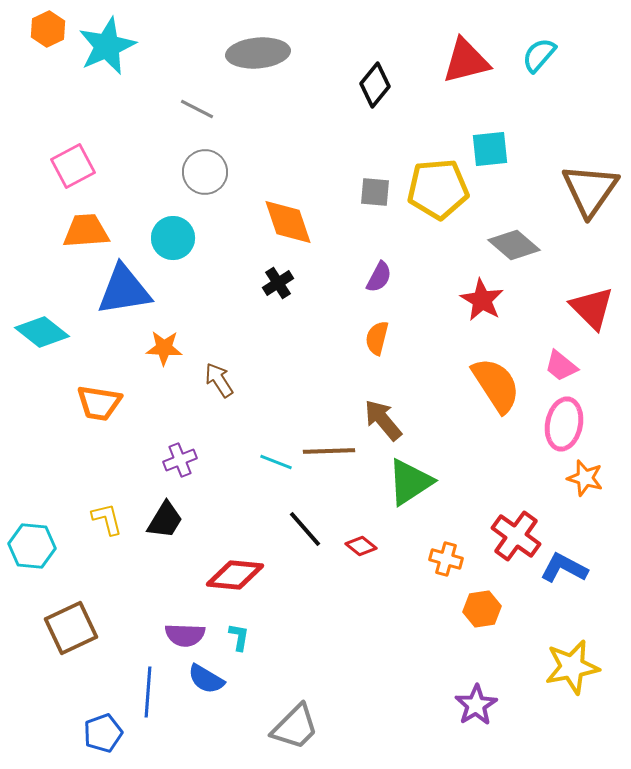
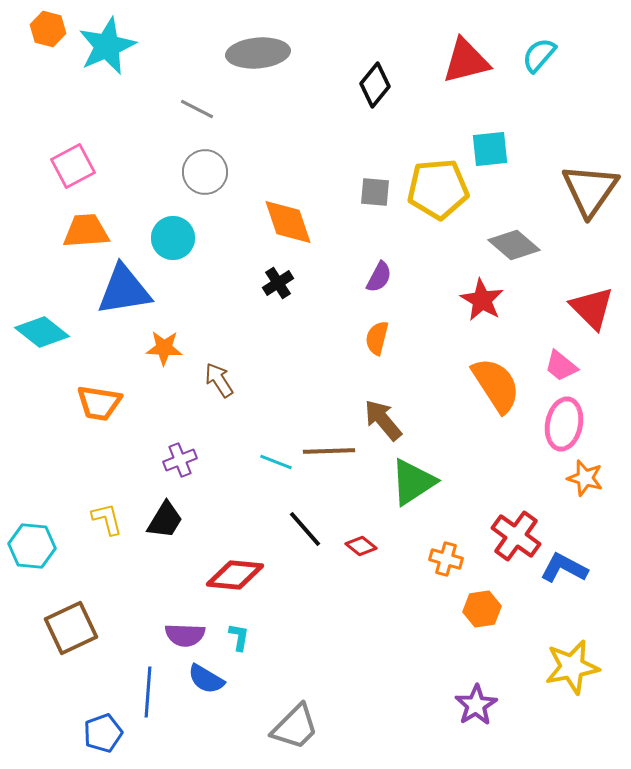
orange hexagon at (48, 29): rotated 20 degrees counterclockwise
green triangle at (410, 482): moved 3 px right
